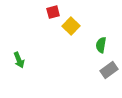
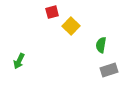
red square: moved 1 px left
green arrow: moved 1 px down; rotated 49 degrees clockwise
gray rectangle: rotated 18 degrees clockwise
